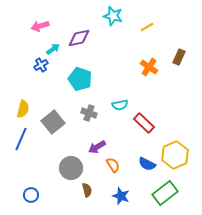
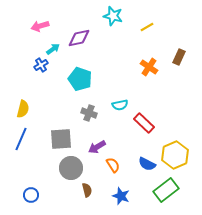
gray square: moved 8 px right, 17 px down; rotated 35 degrees clockwise
green rectangle: moved 1 px right, 3 px up
